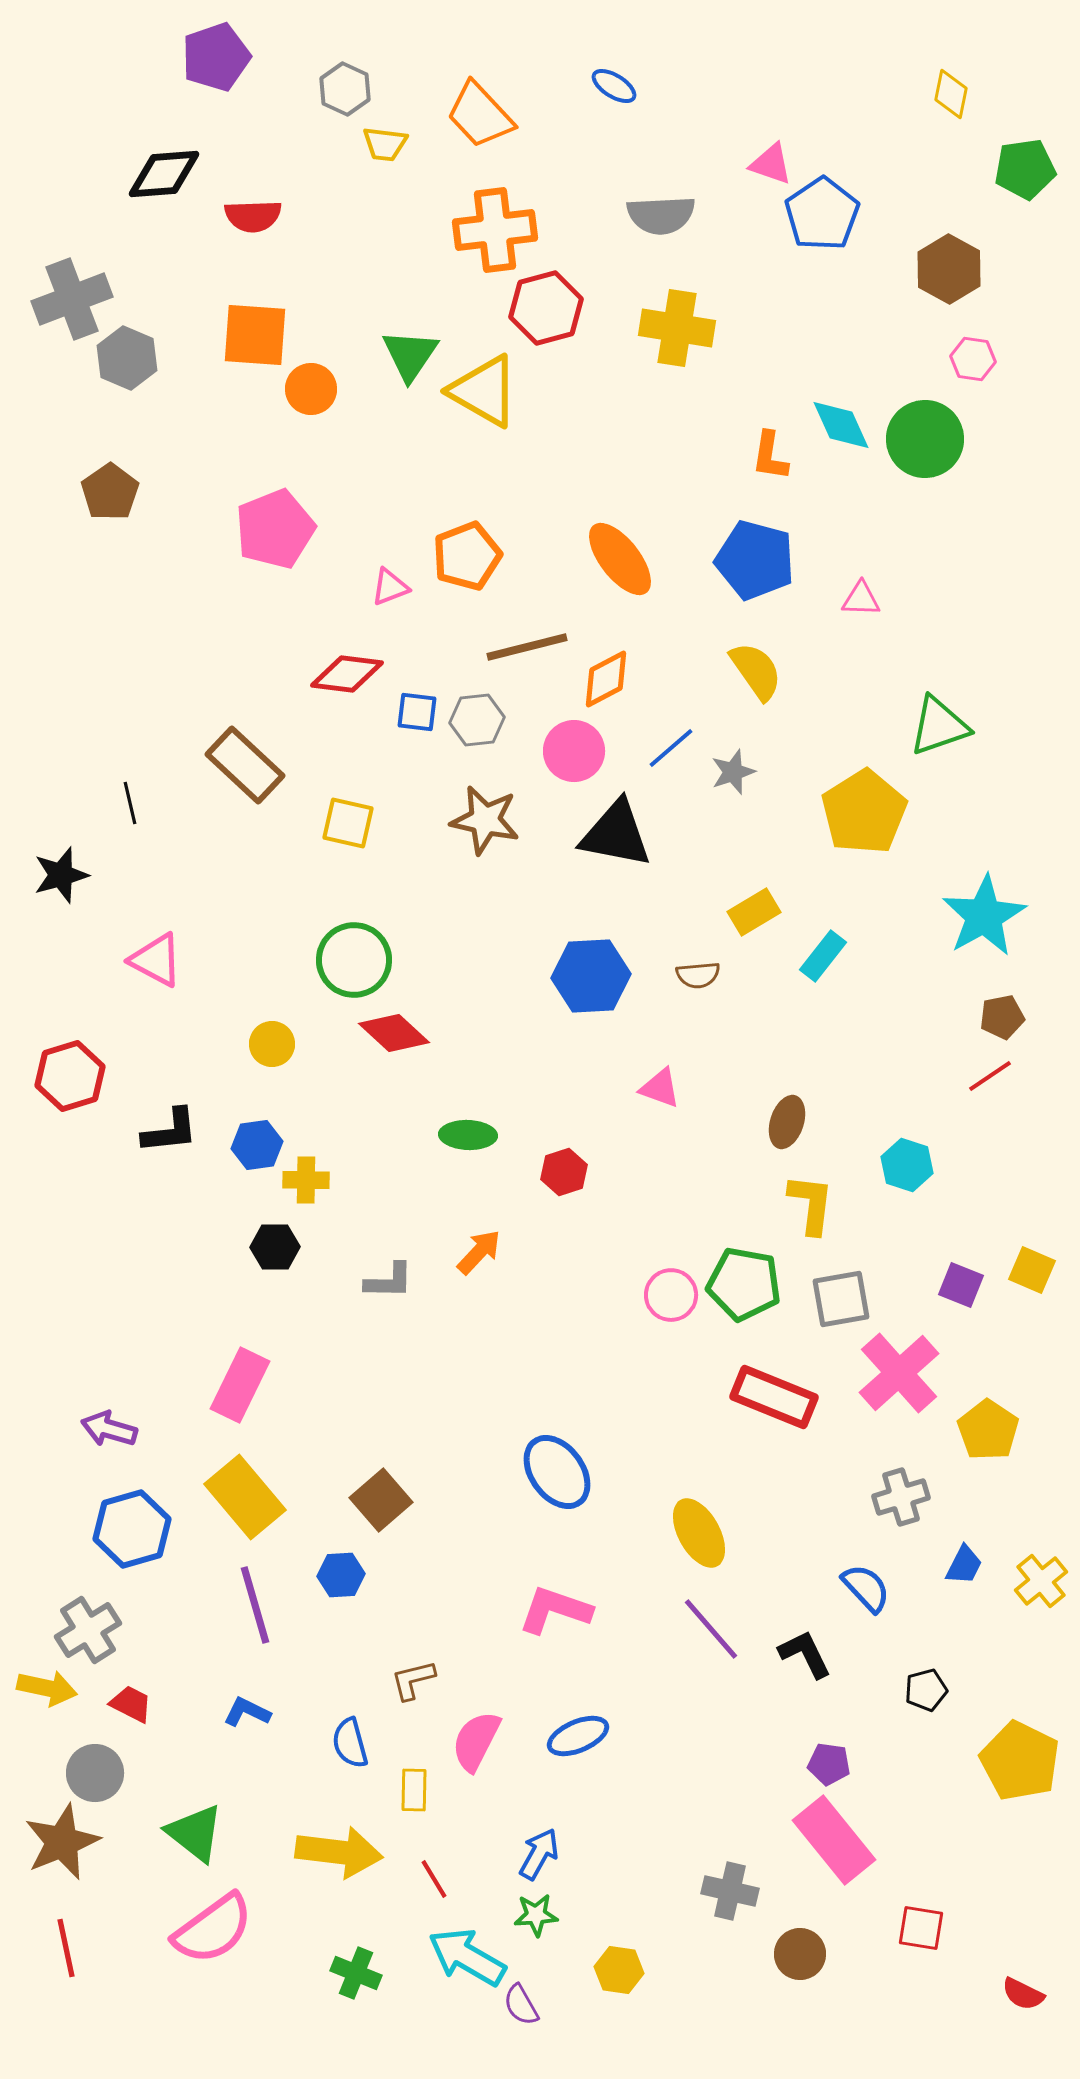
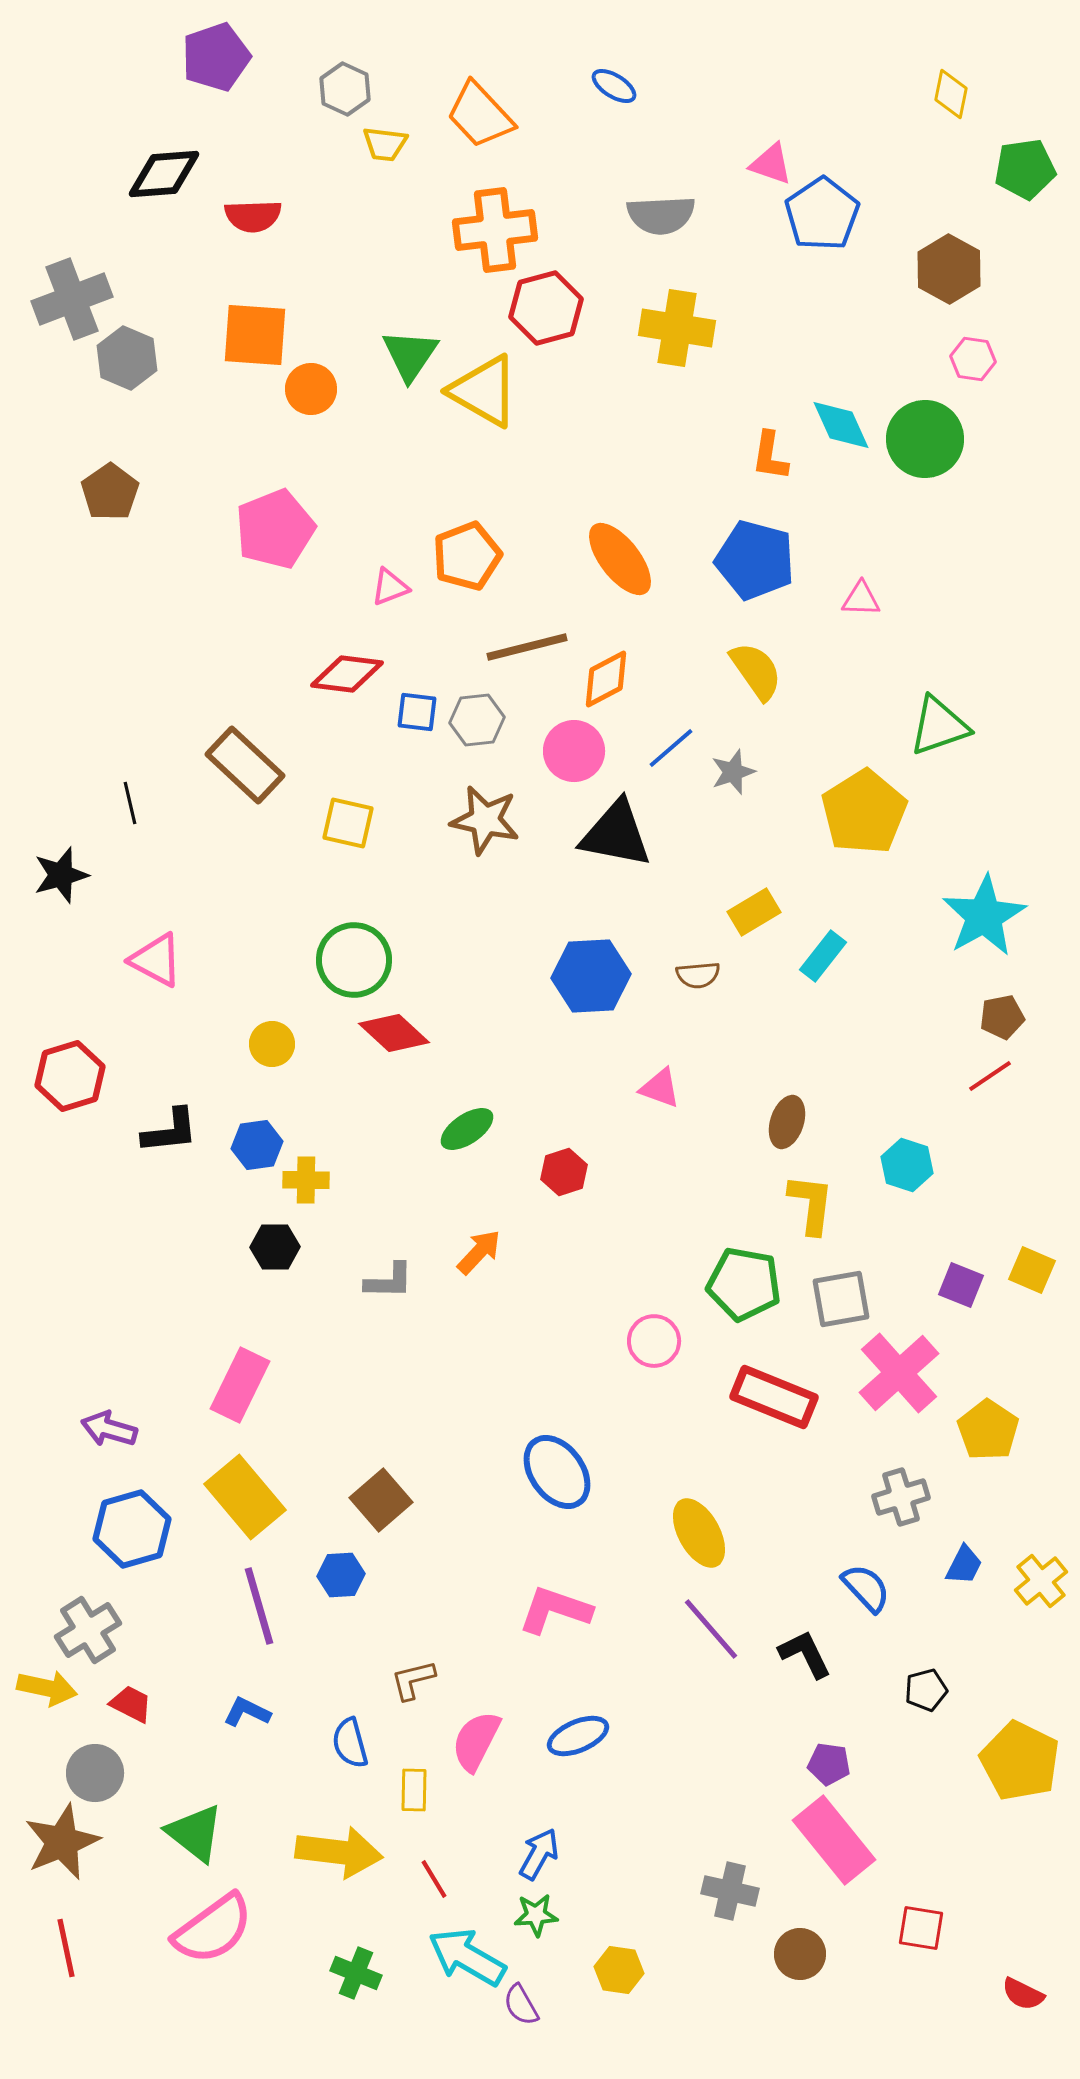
green ellipse at (468, 1135): moved 1 px left, 6 px up; rotated 36 degrees counterclockwise
pink circle at (671, 1295): moved 17 px left, 46 px down
purple line at (255, 1605): moved 4 px right, 1 px down
